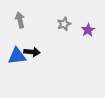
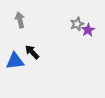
gray star: moved 13 px right
black arrow: rotated 140 degrees counterclockwise
blue triangle: moved 2 px left, 5 px down
